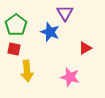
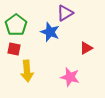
purple triangle: rotated 30 degrees clockwise
red triangle: moved 1 px right
